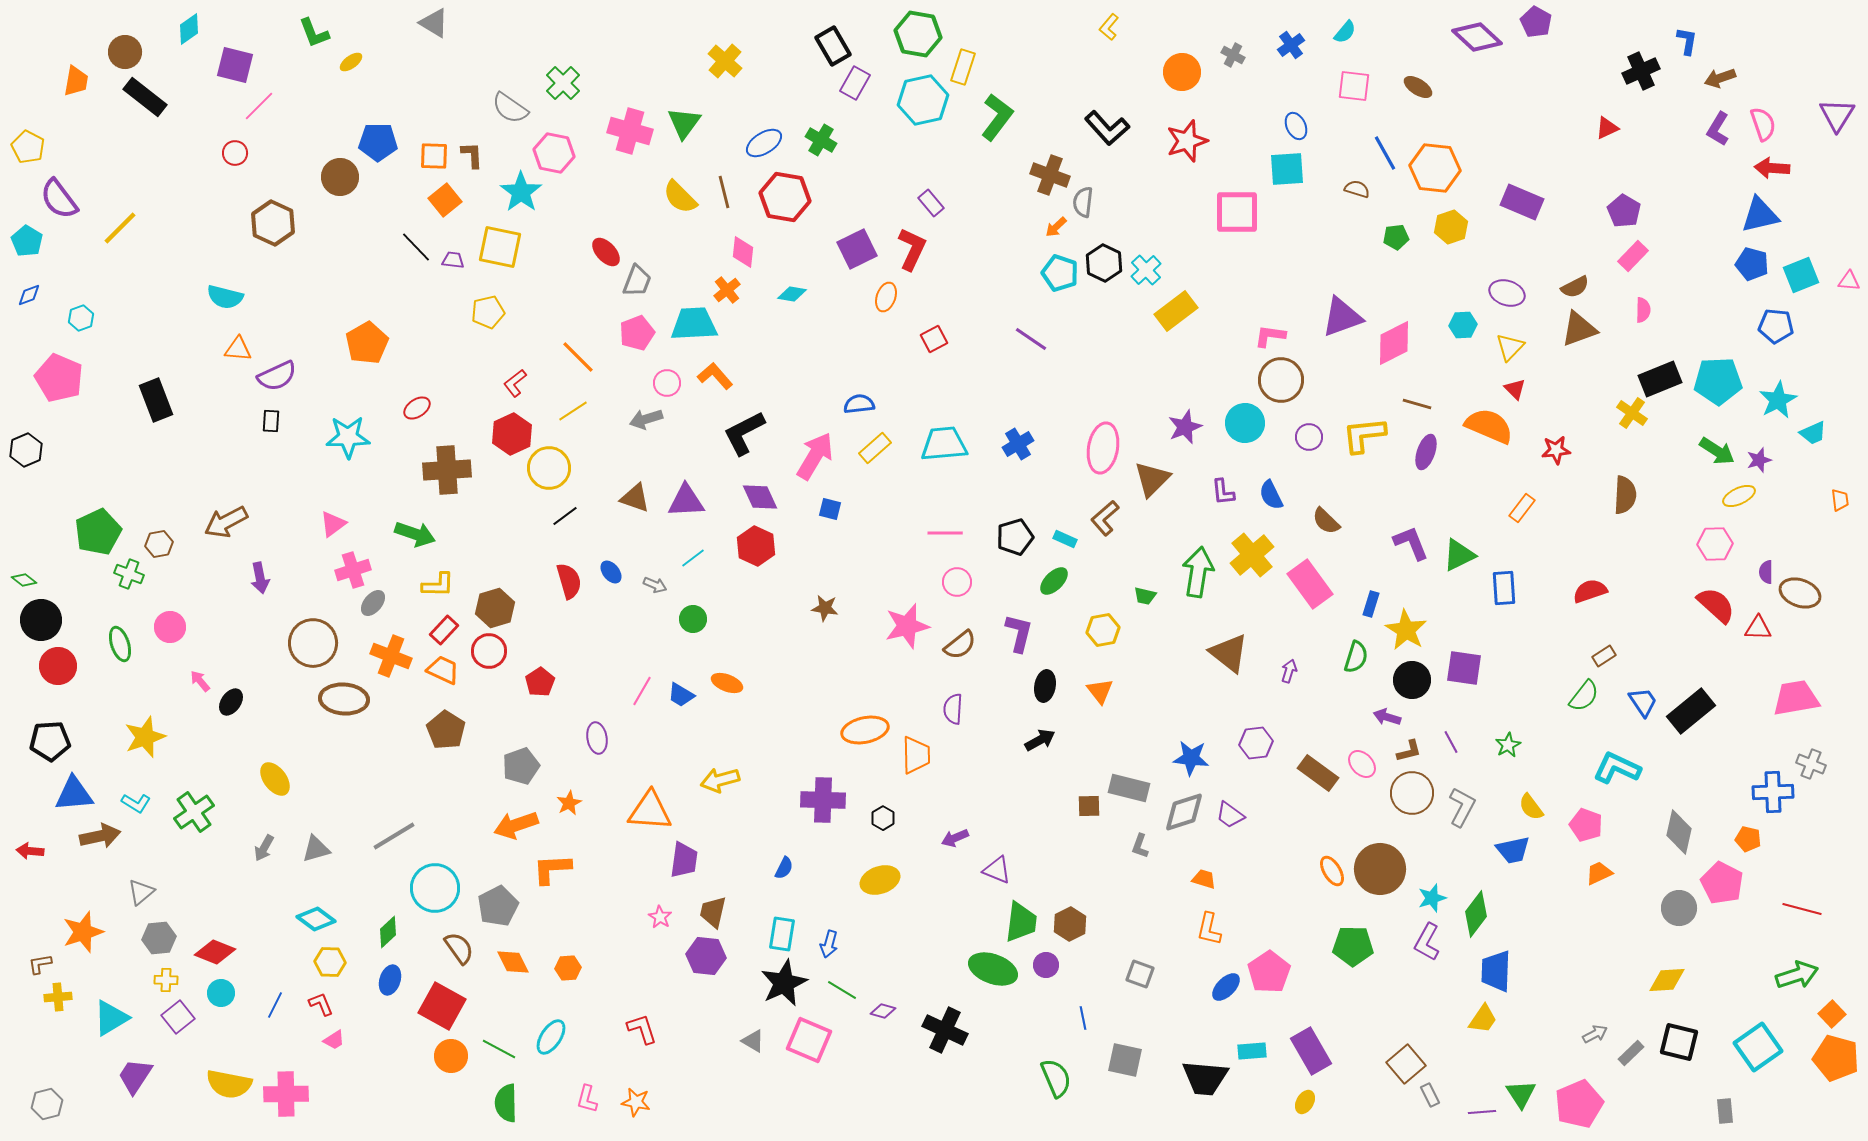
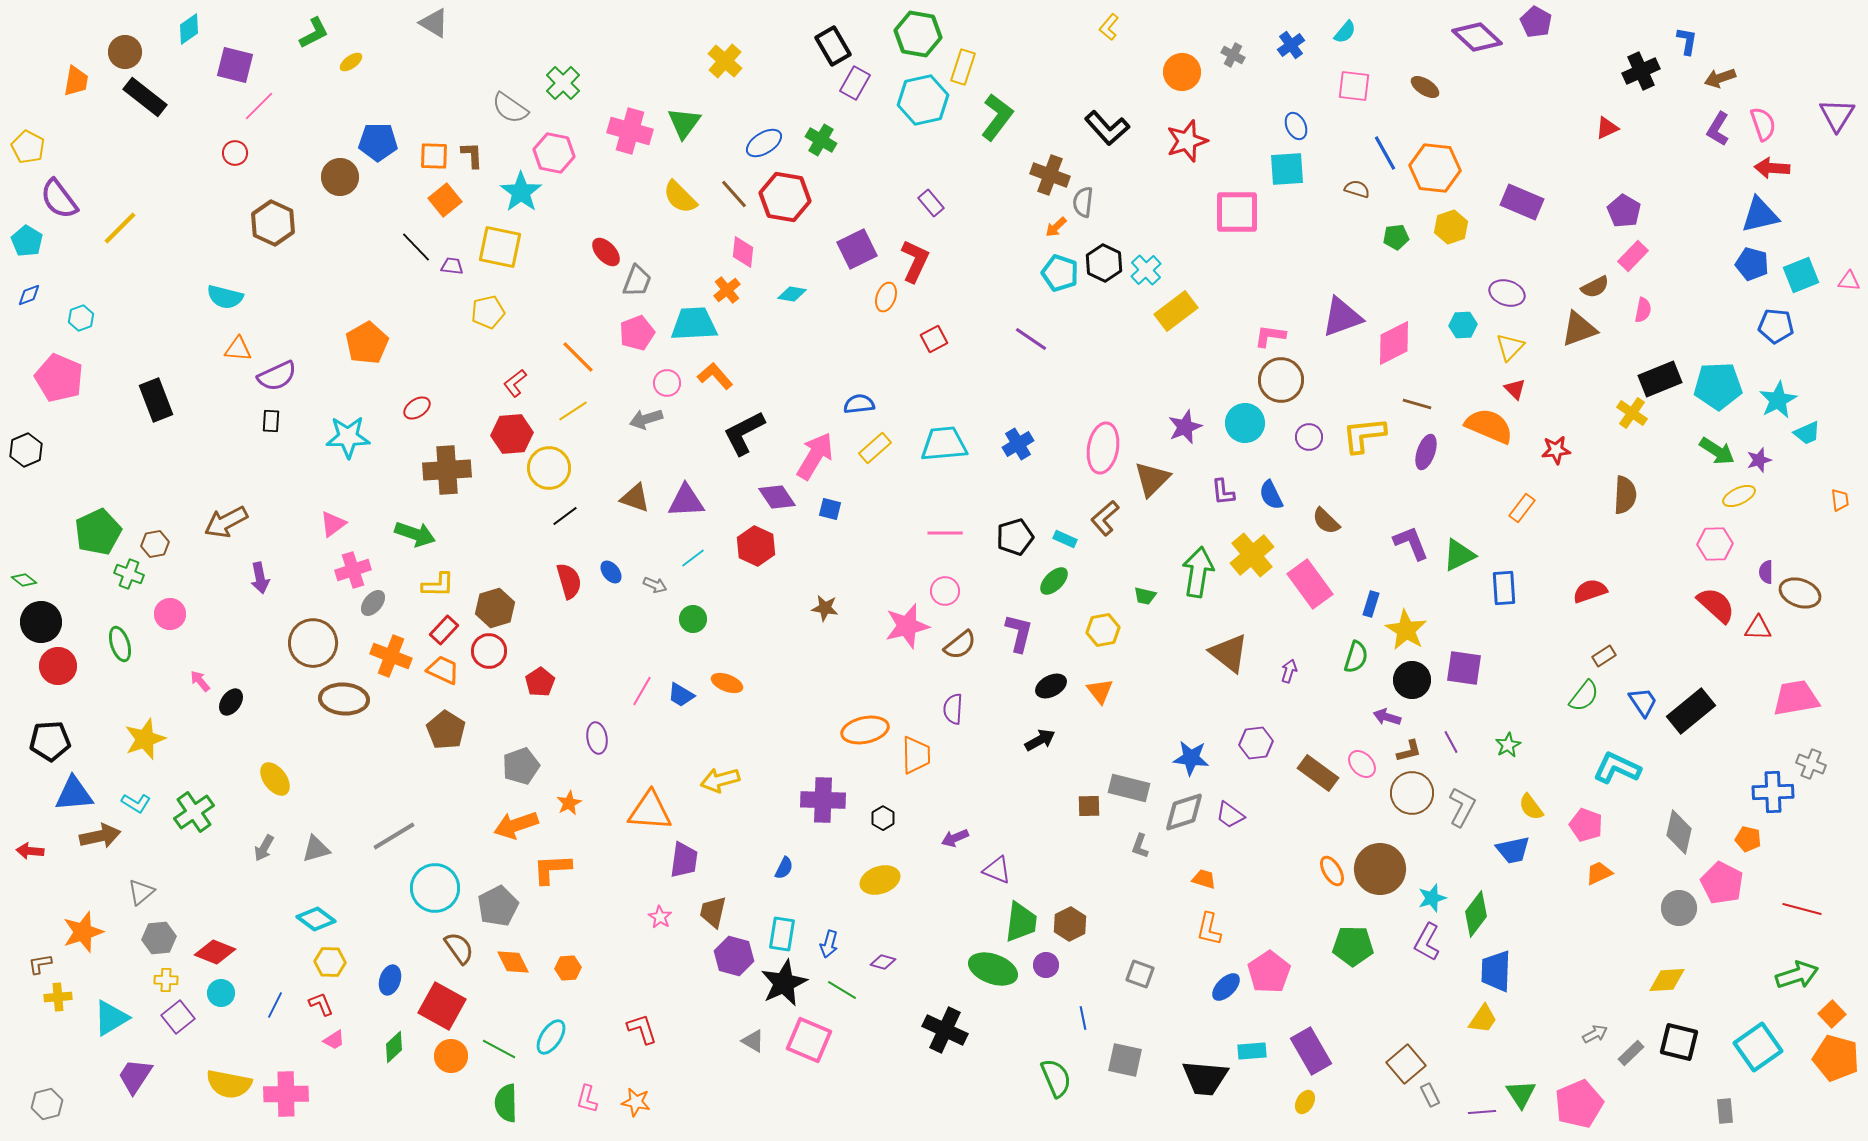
green L-shape at (314, 33): rotated 96 degrees counterclockwise
brown ellipse at (1418, 87): moved 7 px right
brown line at (724, 192): moved 10 px right, 2 px down; rotated 28 degrees counterclockwise
red L-shape at (912, 249): moved 3 px right, 12 px down
purple trapezoid at (453, 260): moved 1 px left, 6 px down
brown semicircle at (1575, 287): moved 20 px right
pink semicircle at (1643, 310): rotated 10 degrees clockwise
cyan pentagon at (1718, 381): moved 5 px down
cyan trapezoid at (1813, 433): moved 6 px left
red hexagon at (512, 434): rotated 21 degrees clockwise
purple diamond at (760, 497): moved 17 px right; rotated 9 degrees counterclockwise
brown hexagon at (159, 544): moved 4 px left
pink circle at (957, 582): moved 12 px left, 9 px down
black circle at (41, 620): moved 2 px down
pink circle at (170, 627): moved 13 px up
black ellipse at (1045, 686): moved 6 px right; rotated 52 degrees clockwise
yellow star at (145, 737): moved 2 px down
green diamond at (388, 932): moved 6 px right, 115 px down
purple hexagon at (706, 956): moved 28 px right; rotated 9 degrees clockwise
purple diamond at (883, 1011): moved 49 px up
